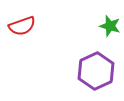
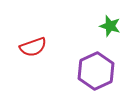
red semicircle: moved 11 px right, 21 px down
